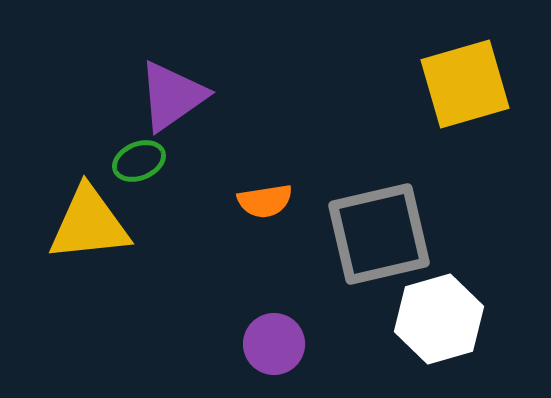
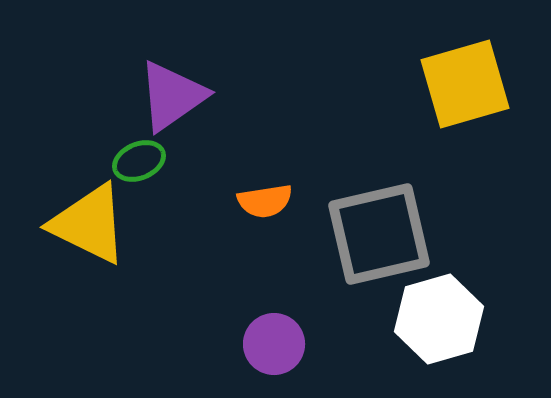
yellow triangle: rotated 32 degrees clockwise
